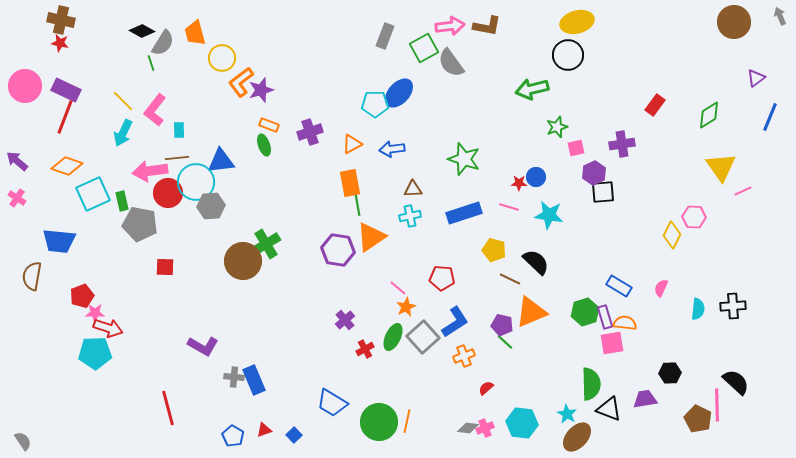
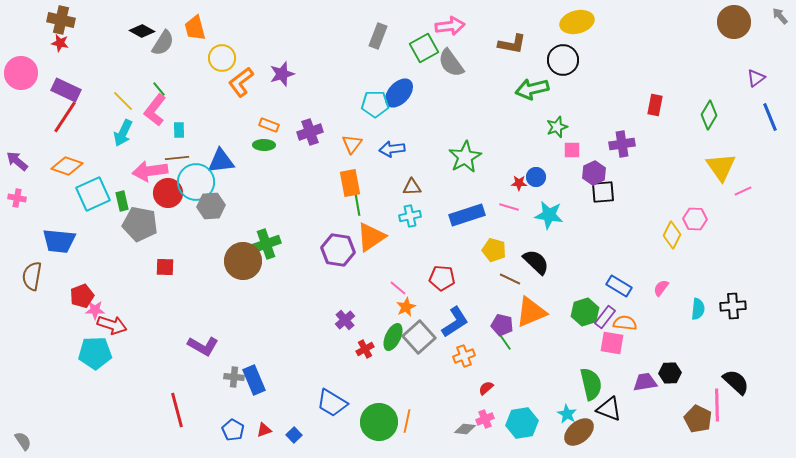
gray arrow at (780, 16): rotated 18 degrees counterclockwise
brown L-shape at (487, 26): moved 25 px right, 18 px down
orange trapezoid at (195, 33): moved 5 px up
gray rectangle at (385, 36): moved 7 px left
black circle at (568, 55): moved 5 px left, 5 px down
green line at (151, 63): moved 8 px right, 26 px down; rotated 21 degrees counterclockwise
pink circle at (25, 86): moved 4 px left, 13 px up
purple star at (261, 90): moved 21 px right, 16 px up
red rectangle at (655, 105): rotated 25 degrees counterclockwise
green diamond at (709, 115): rotated 28 degrees counterclockwise
red line at (65, 117): rotated 12 degrees clockwise
blue line at (770, 117): rotated 44 degrees counterclockwise
orange triangle at (352, 144): rotated 25 degrees counterclockwise
green ellipse at (264, 145): rotated 70 degrees counterclockwise
pink square at (576, 148): moved 4 px left, 2 px down; rotated 12 degrees clockwise
green star at (464, 159): moved 1 px right, 2 px up; rotated 24 degrees clockwise
brown triangle at (413, 189): moved 1 px left, 2 px up
pink cross at (17, 198): rotated 24 degrees counterclockwise
blue rectangle at (464, 213): moved 3 px right, 2 px down
pink hexagon at (694, 217): moved 1 px right, 2 px down
green cross at (266, 244): rotated 12 degrees clockwise
pink semicircle at (661, 288): rotated 12 degrees clockwise
pink star at (95, 313): moved 3 px up
purple rectangle at (605, 317): rotated 55 degrees clockwise
red arrow at (108, 328): moved 4 px right, 3 px up
gray square at (423, 337): moved 4 px left
green line at (505, 342): rotated 12 degrees clockwise
pink square at (612, 343): rotated 20 degrees clockwise
green semicircle at (591, 384): rotated 12 degrees counterclockwise
purple trapezoid at (645, 399): moved 17 px up
red line at (168, 408): moved 9 px right, 2 px down
cyan hexagon at (522, 423): rotated 16 degrees counterclockwise
gray diamond at (468, 428): moved 3 px left, 1 px down
pink cross at (485, 428): moved 9 px up
blue pentagon at (233, 436): moved 6 px up
brown ellipse at (577, 437): moved 2 px right, 5 px up; rotated 8 degrees clockwise
